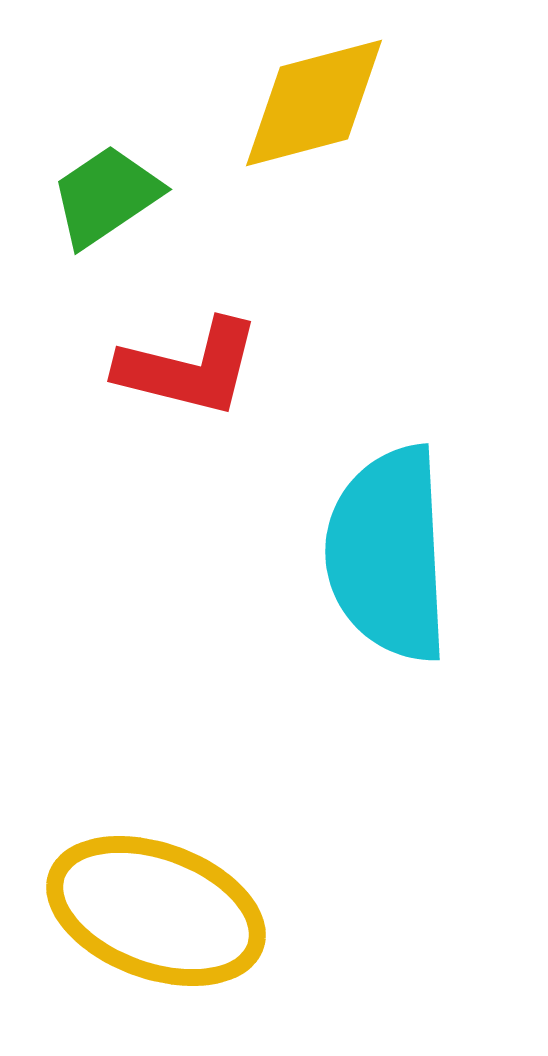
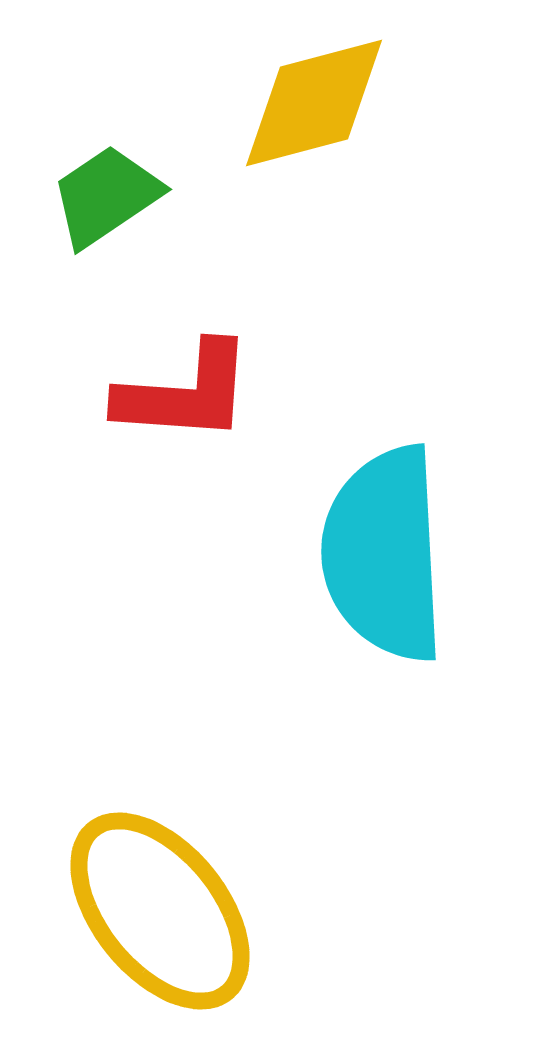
red L-shape: moved 4 px left, 25 px down; rotated 10 degrees counterclockwise
cyan semicircle: moved 4 px left
yellow ellipse: moved 4 px right; rotated 31 degrees clockwise
